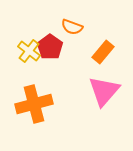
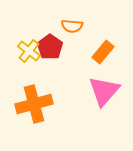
orange semicircle: moved 1 px up; rotated 15 degrees counterclockwise
